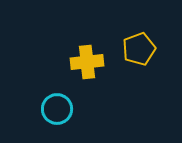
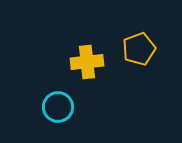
cyan circle: moved 1 px right, 2 px up
